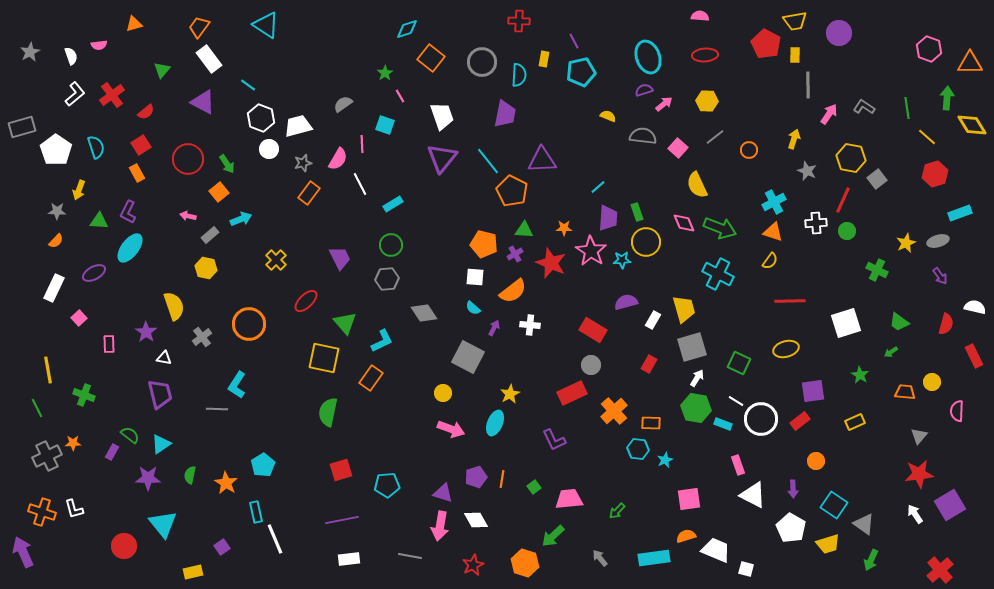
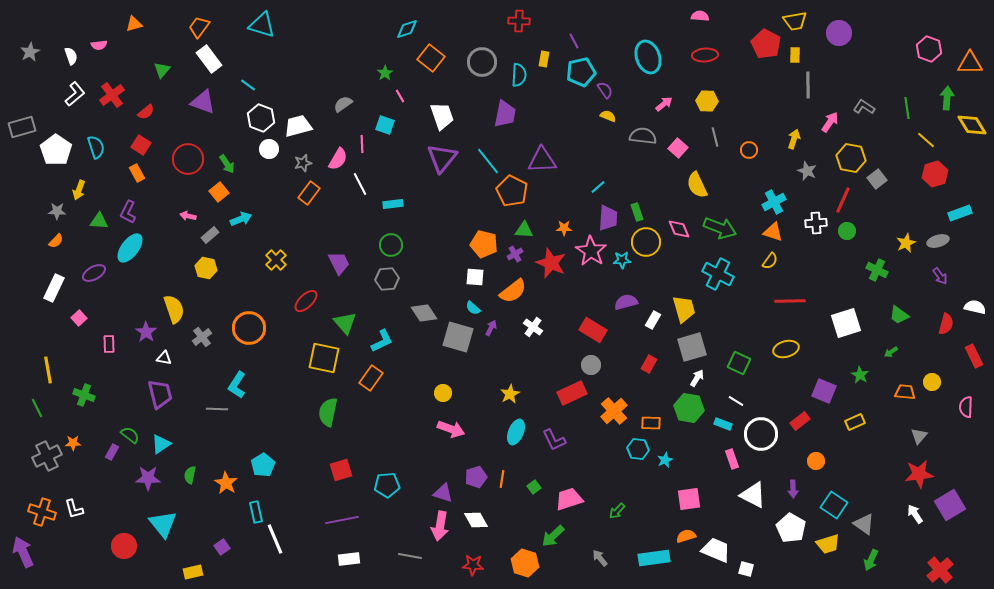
cyan triangle at (266, 25): moved 4 px left; rotated 16 degrees counterclockwise
purple semicircle at (644, 90): moved 39 px left; rotated 72 degrees clockwise
purple triangle at (203, 102): rotated 8 degrees counterclockwise
pink arrow at (829, 114): moved 1 px right, 8 px down
gray line at (715, 137): rotated 66 degrees counterclockwise
yellow line at (927, 137): moved 1 px left, 3 px down
red square at (141, 145): rotated 24 degrees counterclockwise
cyan rectangle at (393, 204): rotated 24 degrees clockwise
pink diamond at (684, 223): moved 5 px left, 6 px down
purple trapezoid at (340, 258): moved 1 px left, 5 px down
yellow semicircle at (174, 306): moved 3 px down
green trapezoid at (899, 322): moved 7 px up
orange circle at (249, 324): moved 4 px down
white cross at (530, 325): moved 3 px right, 2 px down; rotated 30 degrees clockwise
purple arrow at (494, 328): moved 3 px left
gray square at (468, 357): moved 10 px left, 20 px up; rotated 12 degrees counterclockwise
purple square at (813, 391): moved 11 px right; rotated 30 degrees clockwise
green hexagon at (696, 408): moved 7 px left
pink semicircle at (957, 411): moved 9 px right, 4 px up
white circle at (761, 419): moved 15 px down
cyan ellipse at (495, 423): moved 21 px right, 9 px down
pink rectangle at (738, 465): moved 6 px left, 6 px up
pink trapezoid at (569, 499): rotated 12 degrees counterclockwise
red star at (473, 565): rotated 30 degrees clockwise
